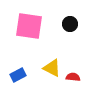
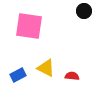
black circle: moved 14 px right, 13 px up
yellow triangle: moved 6 px left
red semicircle: moved 1 px left, 1 px up
